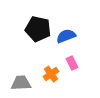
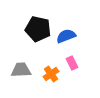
gray trapezoid: moved 13 px up
